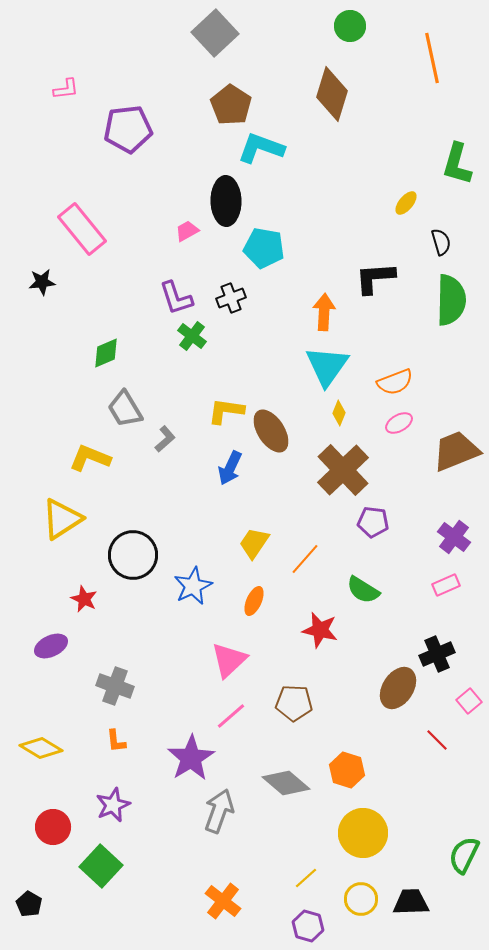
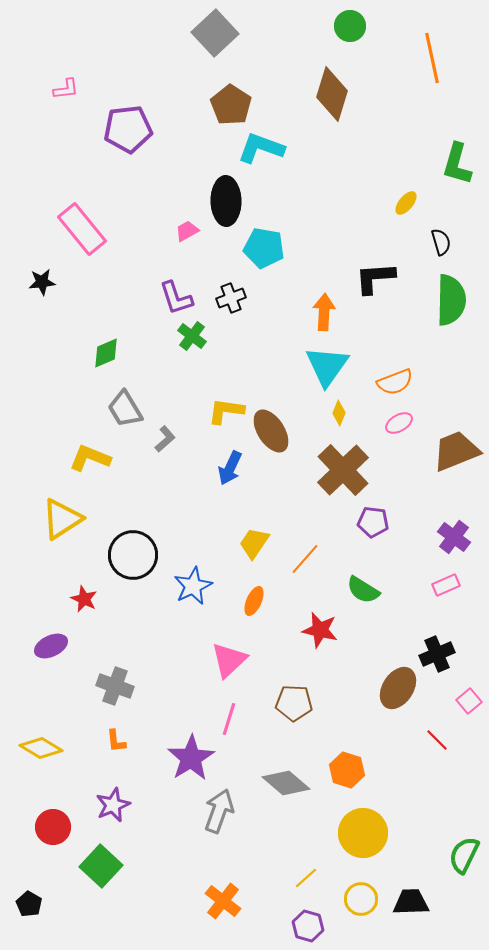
pink line at (231, 716): moved 2 px left, 3 px down; rotated 32 degrees counterclockwise
